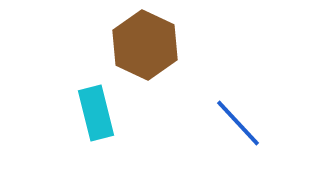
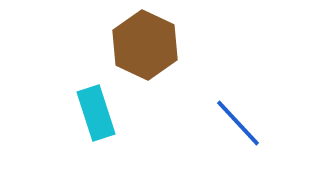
cyan rectangle: rotated 4 degrees counterclockwise
